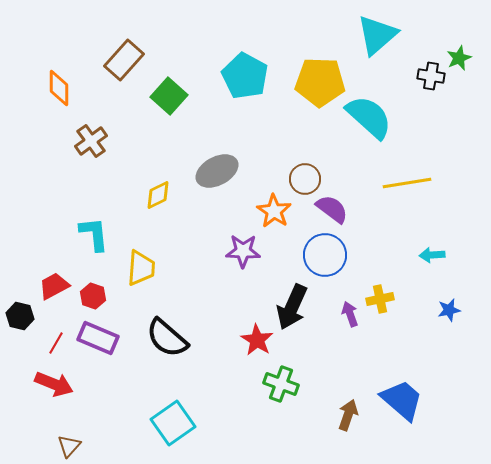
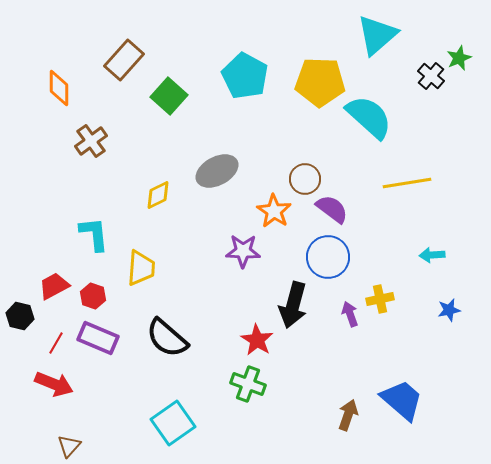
black cross: rotated 32 degrees clockwise
blue circle: moved 3 px right, 2 px down
black arrow: moved 1 px right, 2 px up; rotated 9 degrees counterclockwise
green cross: moved 33 px left
